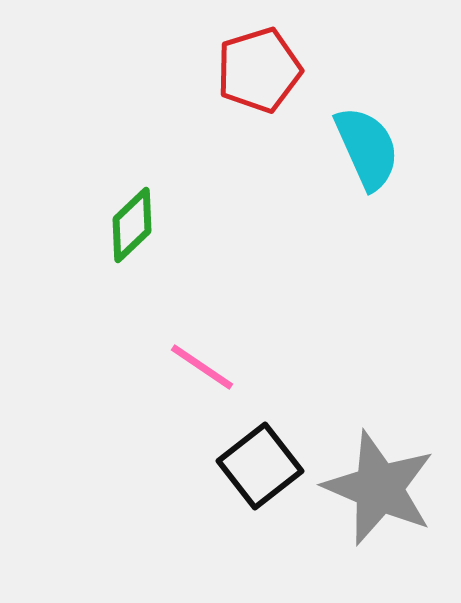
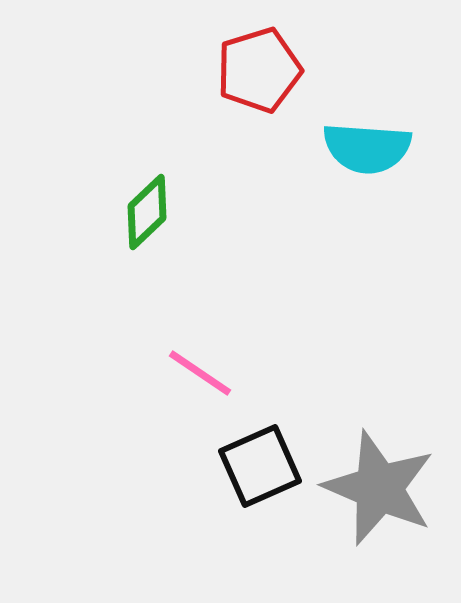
cyan semicircle: rotated 118 degrees clockwise
green diamond: moved 15 px right, 13 px up
pink line: moved 2 px left, 6 px down
black square: rotated 14 degrees clockwise
